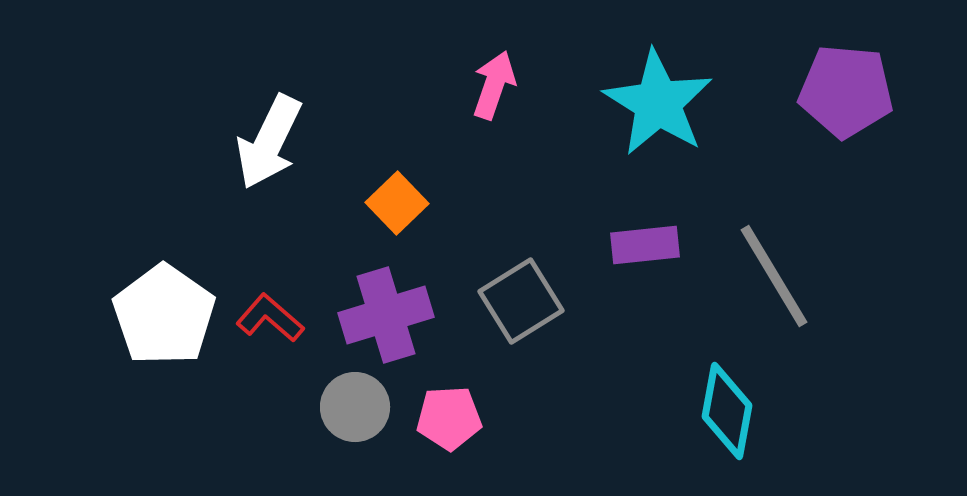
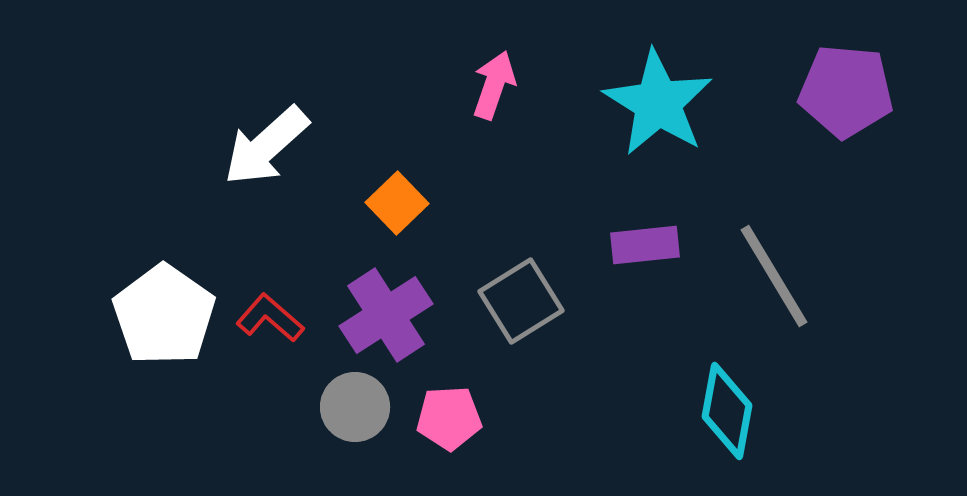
white arrow: moved 3 px left, 4 px down; rotated 22 degrees clockwise
purple cross: rotated 16 degrees counterclockwise
